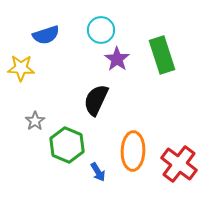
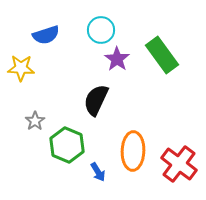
green rectangle: rotated 18 degrees counterclockwise
